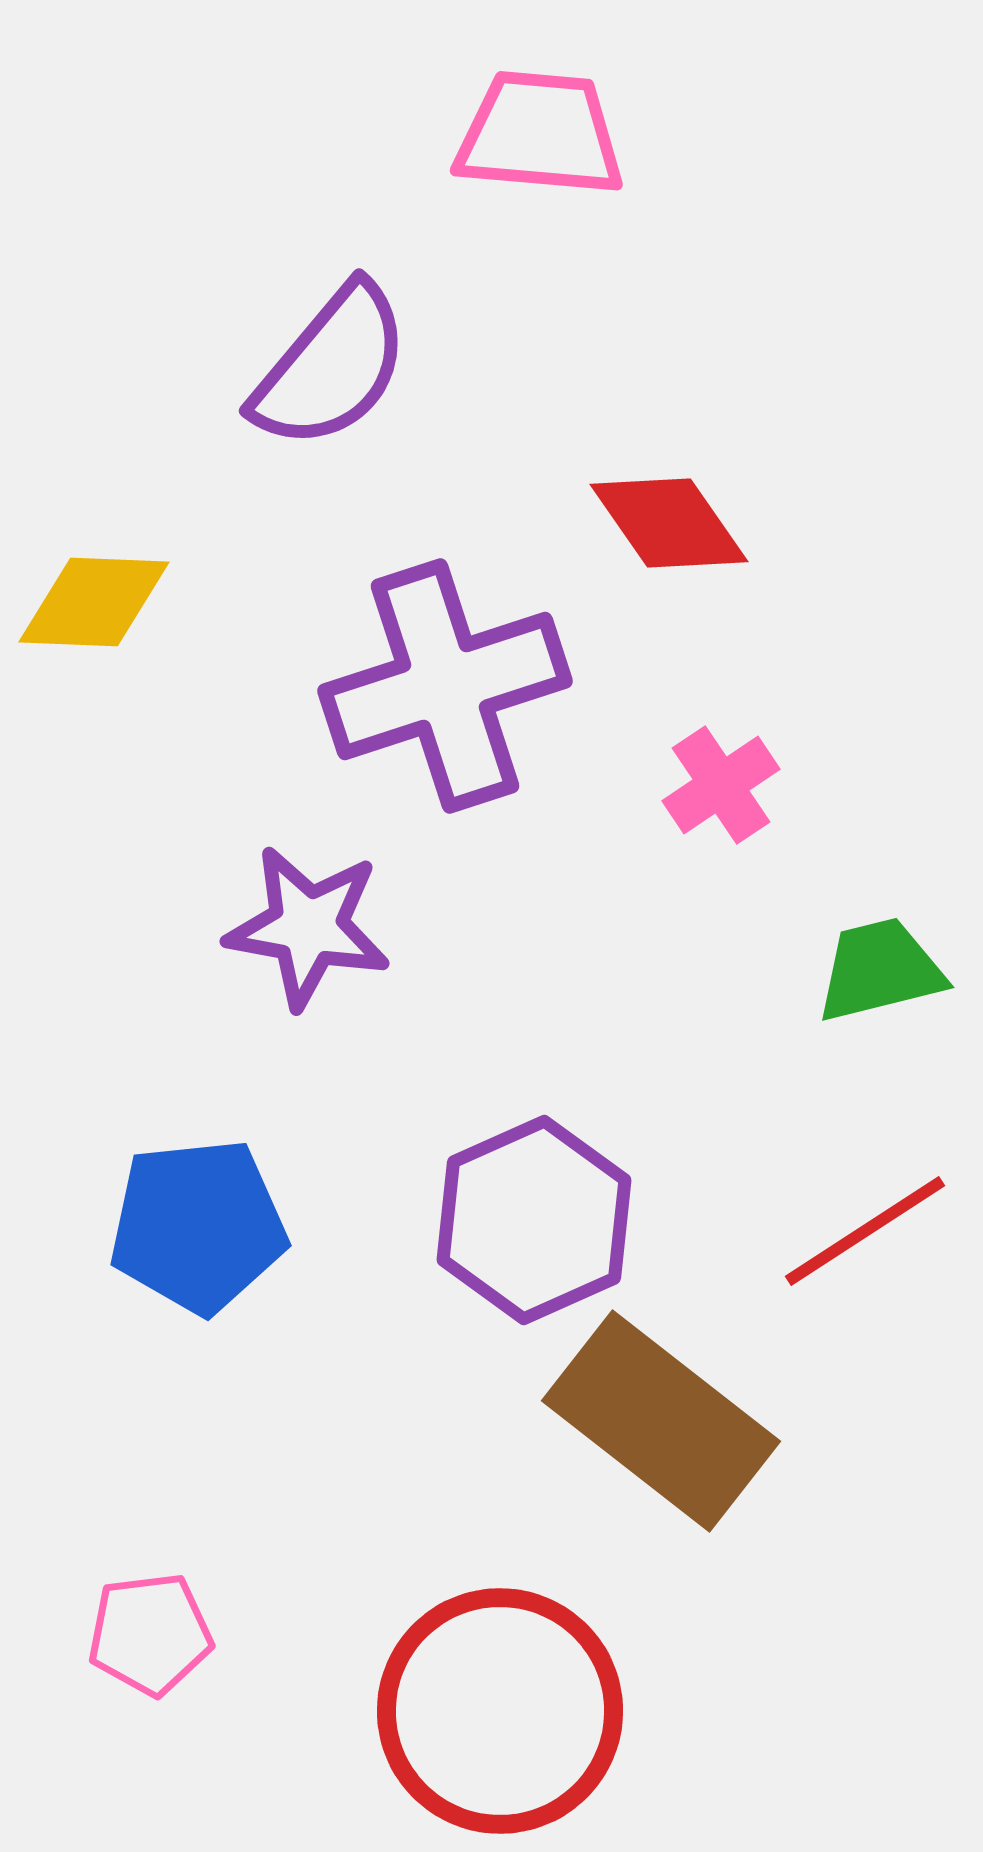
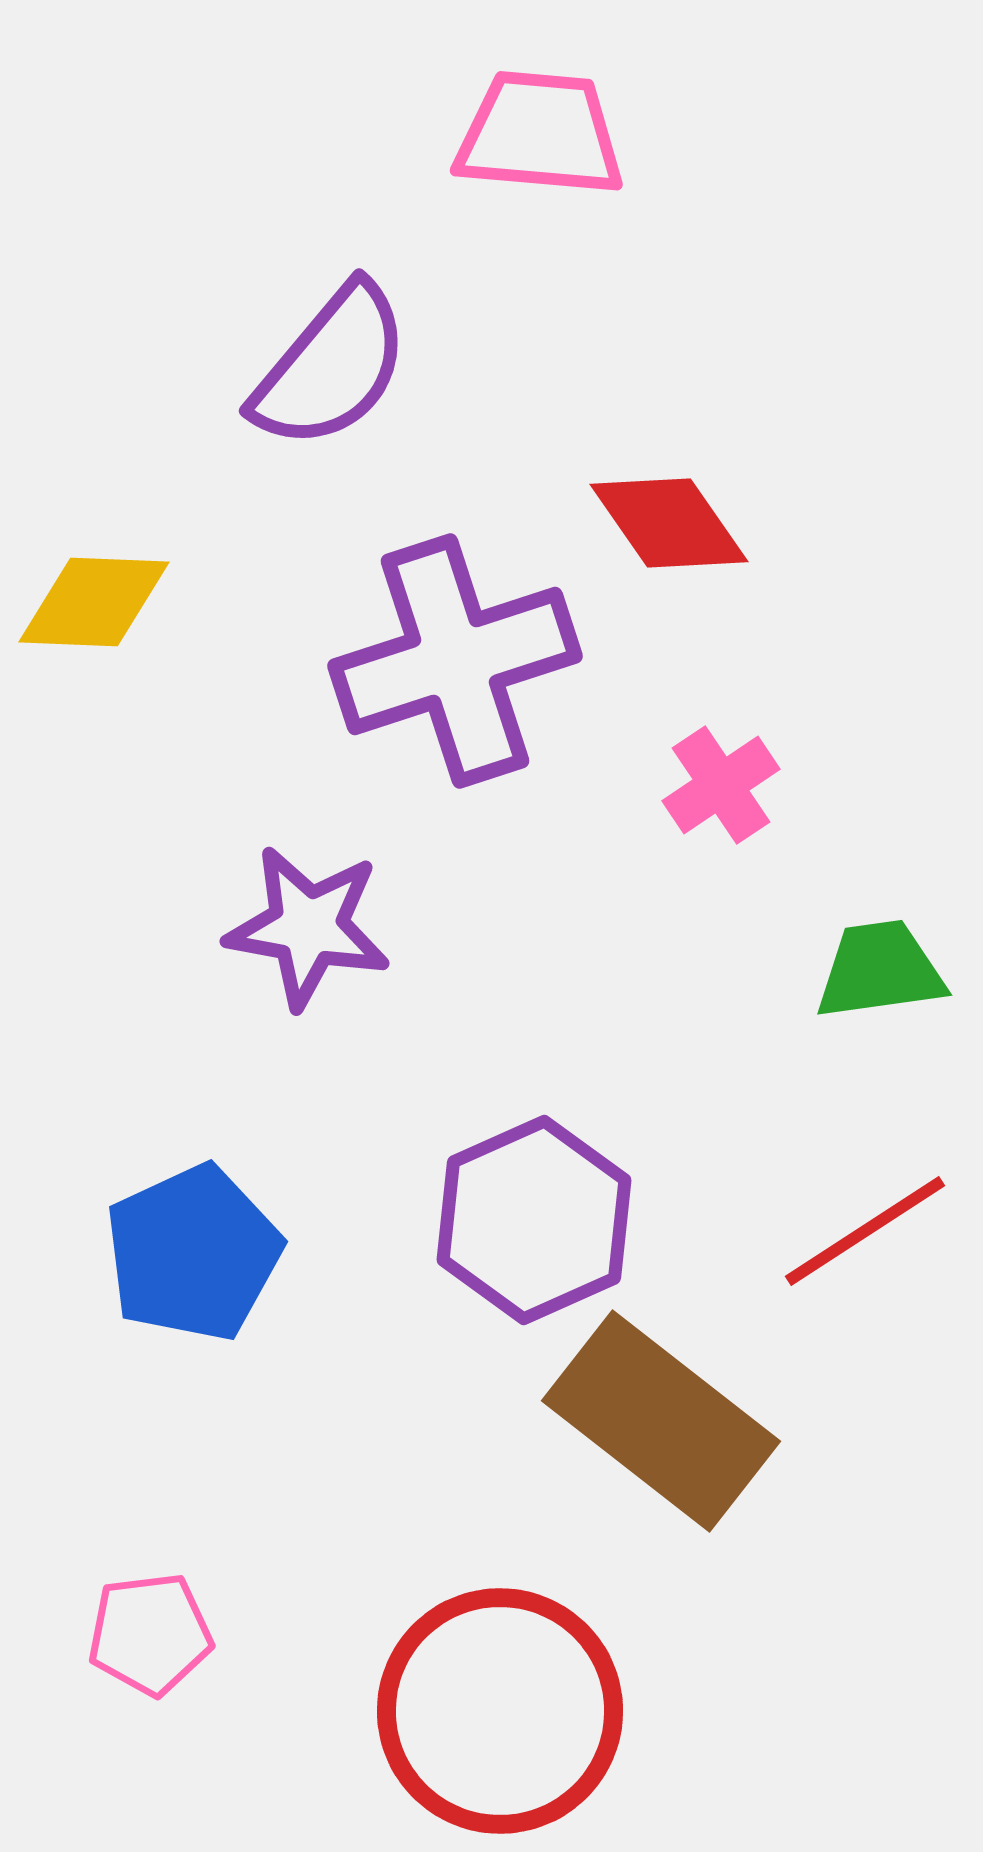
purple cross: moved 10 px right, 25 px up
green trapezoid: rotated 6 degrees clockwise
blue pentagon: moved 5 px left, 27 px down; rotated 19 degrees counterclockwise
